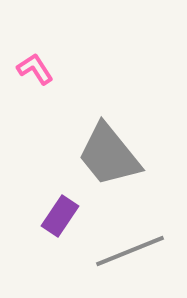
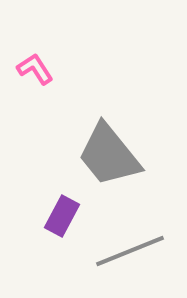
purple rectangle: moved 2 px right; rotated 6 degrees counterclockwise
